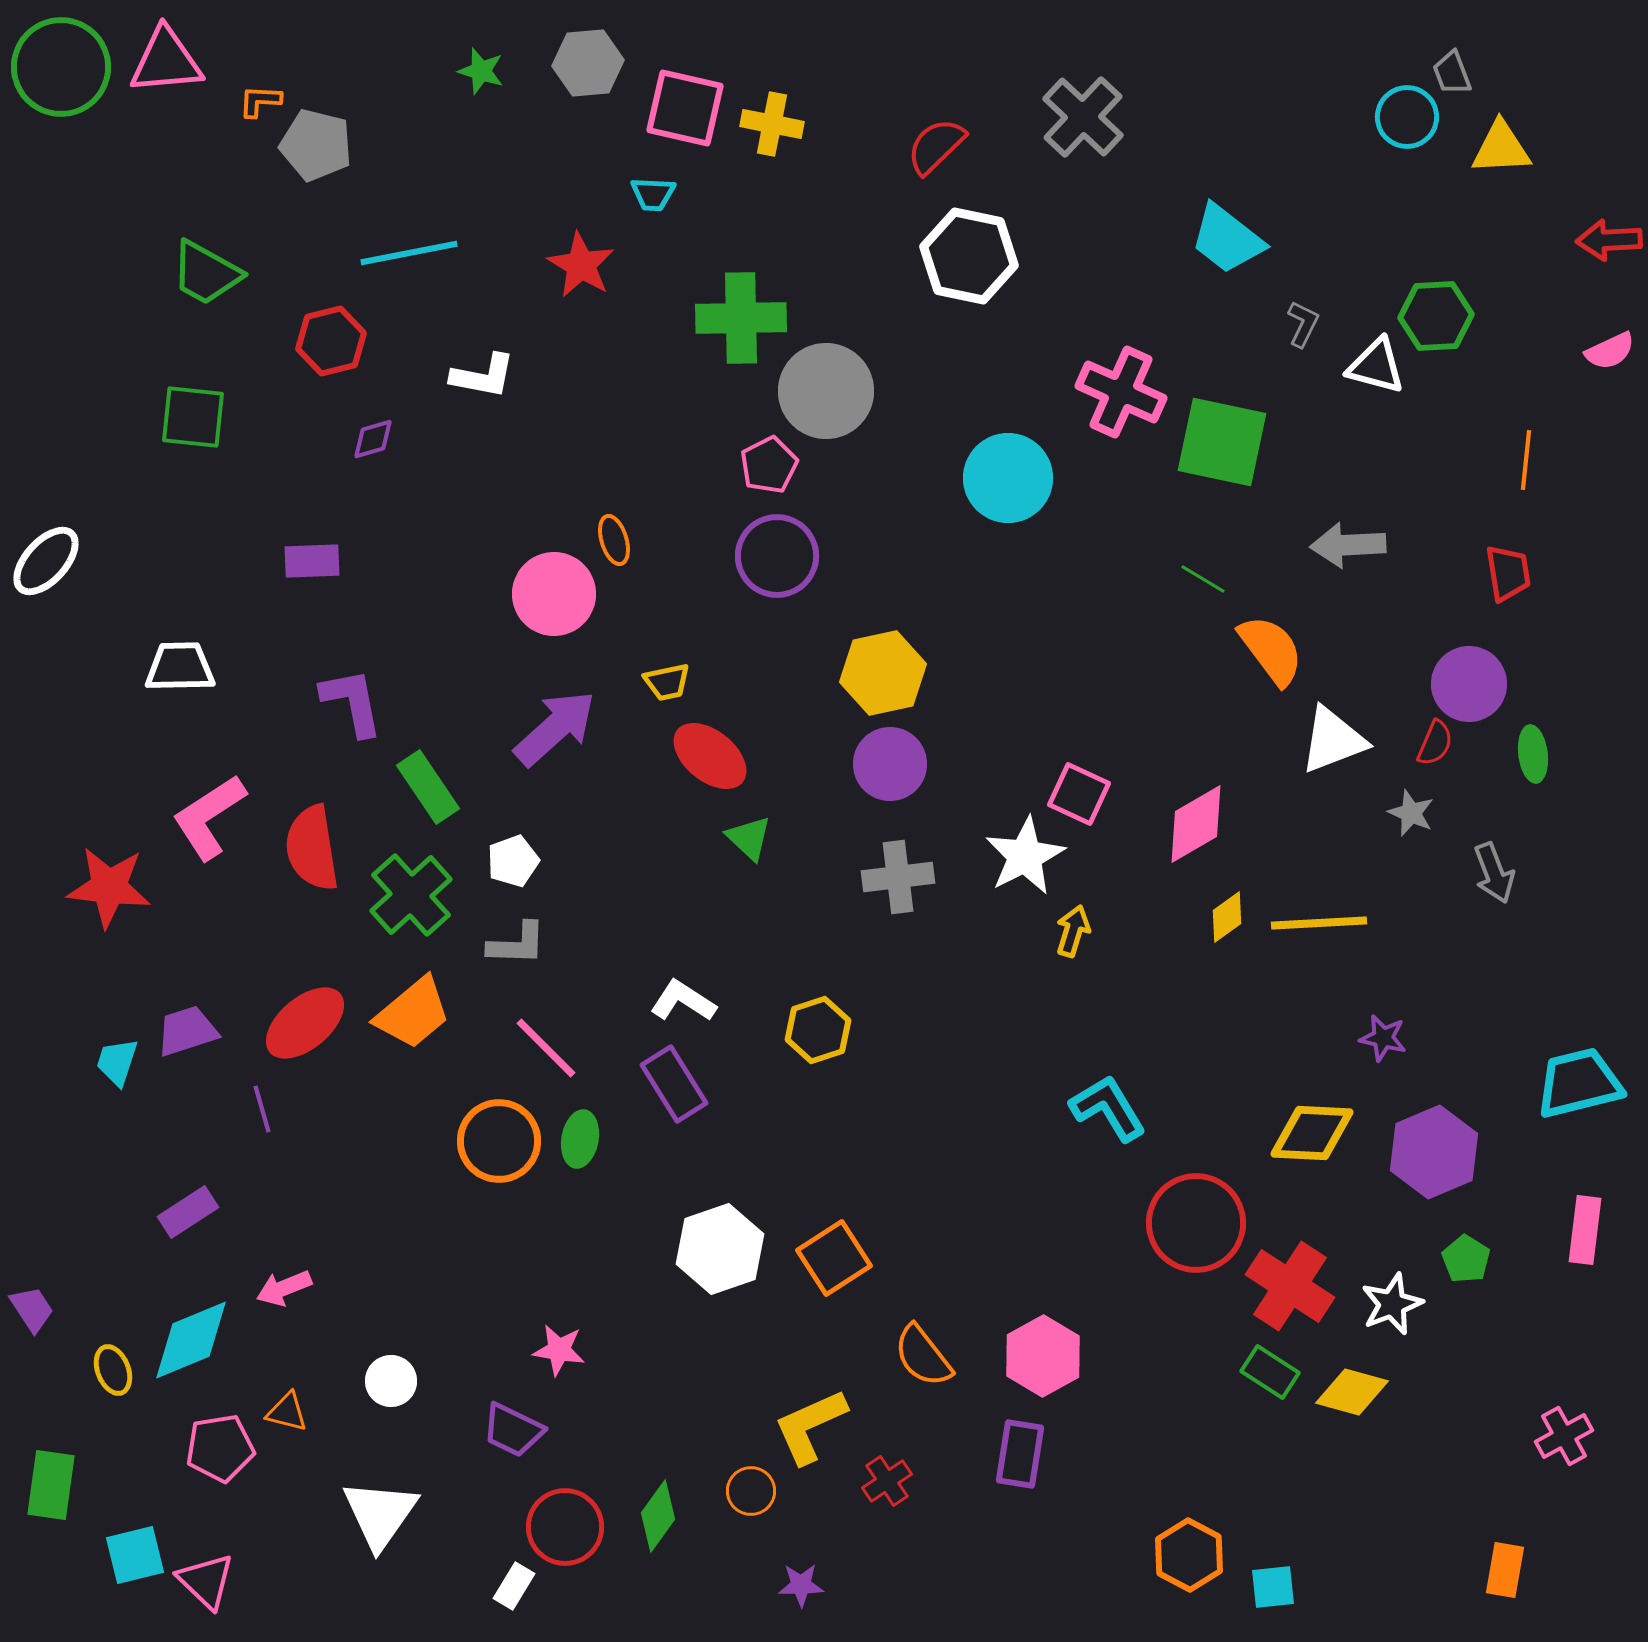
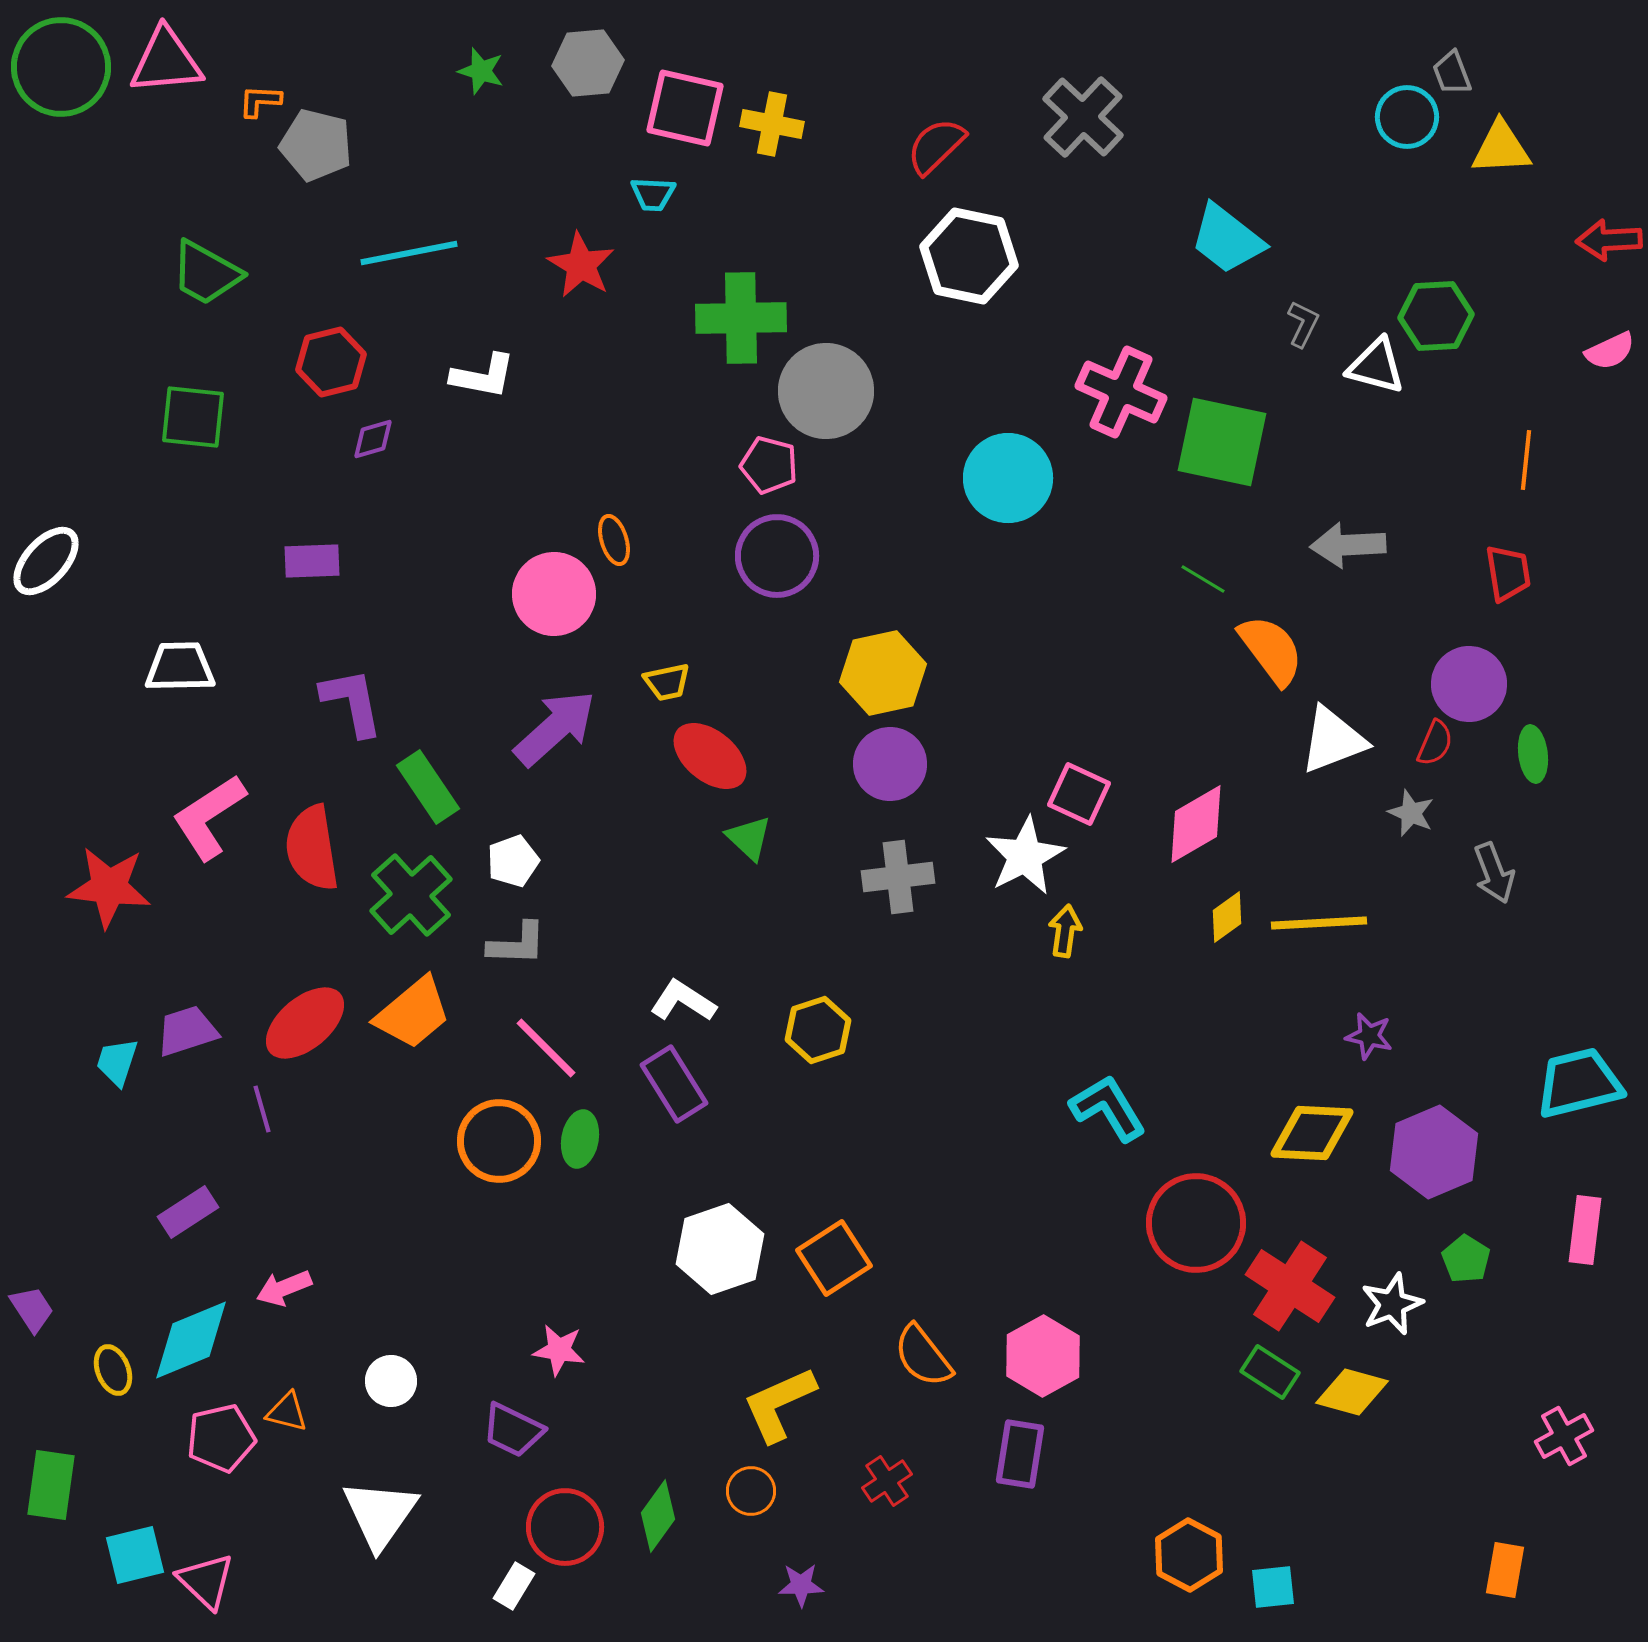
red hexagon at (331, 341): moved 21 px down
pink pentagon at (769, 465): rotated 30 degrees counterclockwise
yellow arrow at (1073, 931): moved 8 px left; rotated 9 degrees counterclockwise
purple star at (1383, 1038): moved 14 px left, 2 px up
yellow L-shape at (810, 1426): moved 31 px left, 22 px up
pink pentagon at (220, 1448): moved 1 px right, 10 px up; rotated 4 degrees counterclockwise
